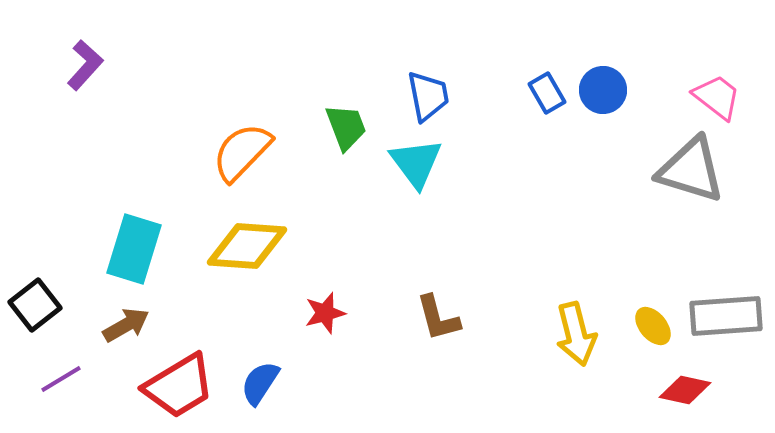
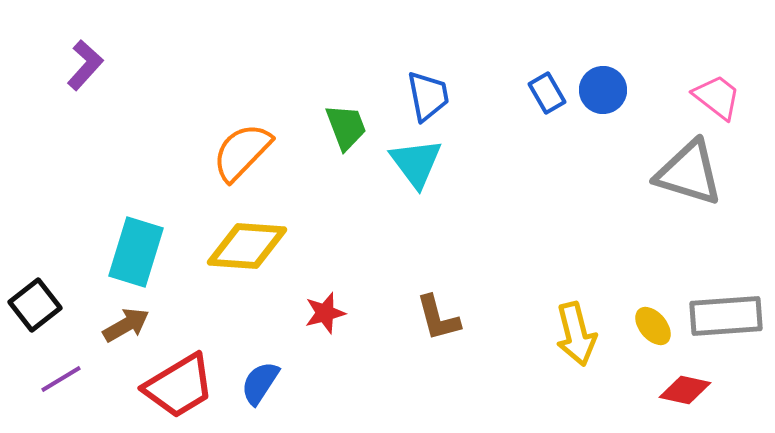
gray triangle: moved 2 px left, 3 px down
cyan rectangle: moved 2 px right, 3 px down
